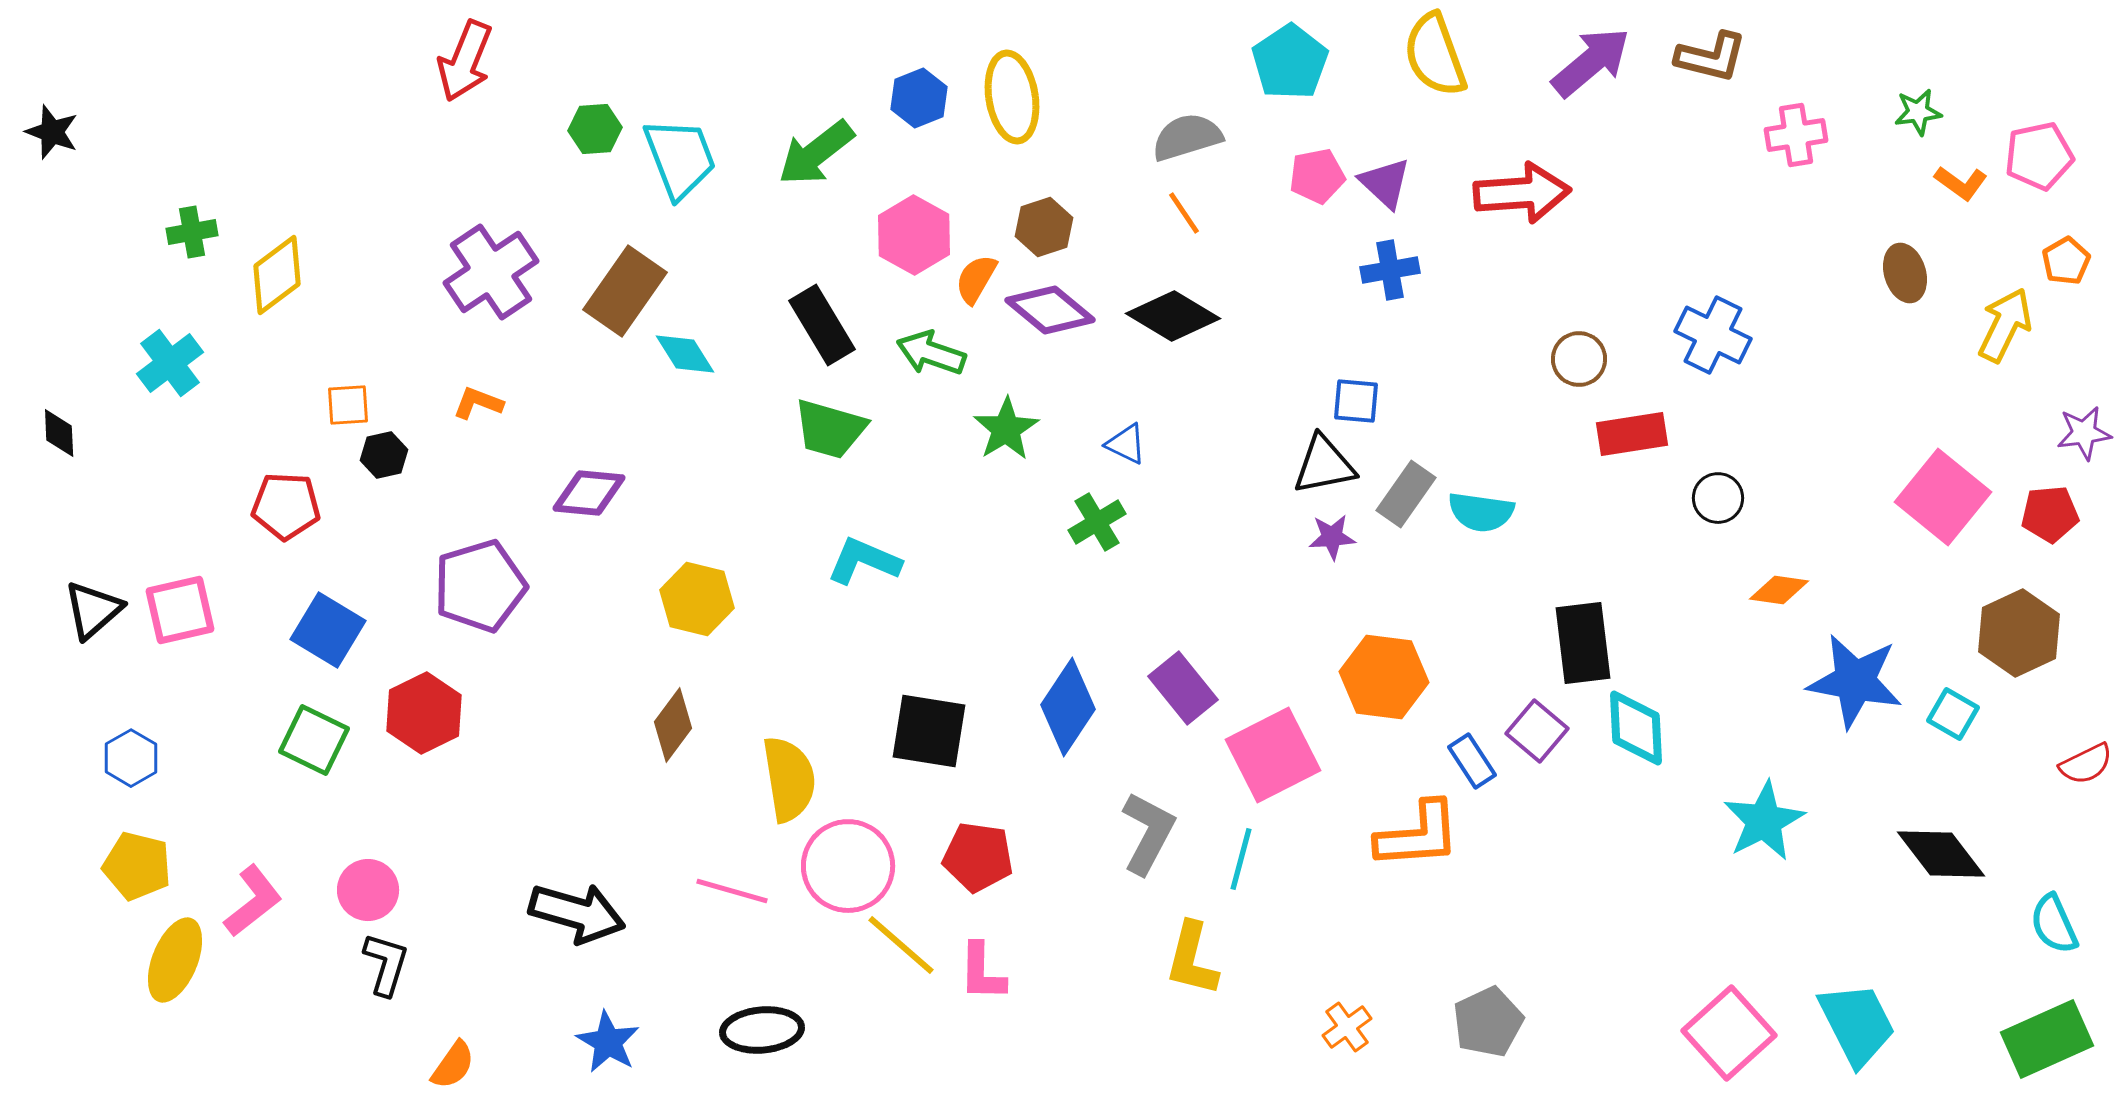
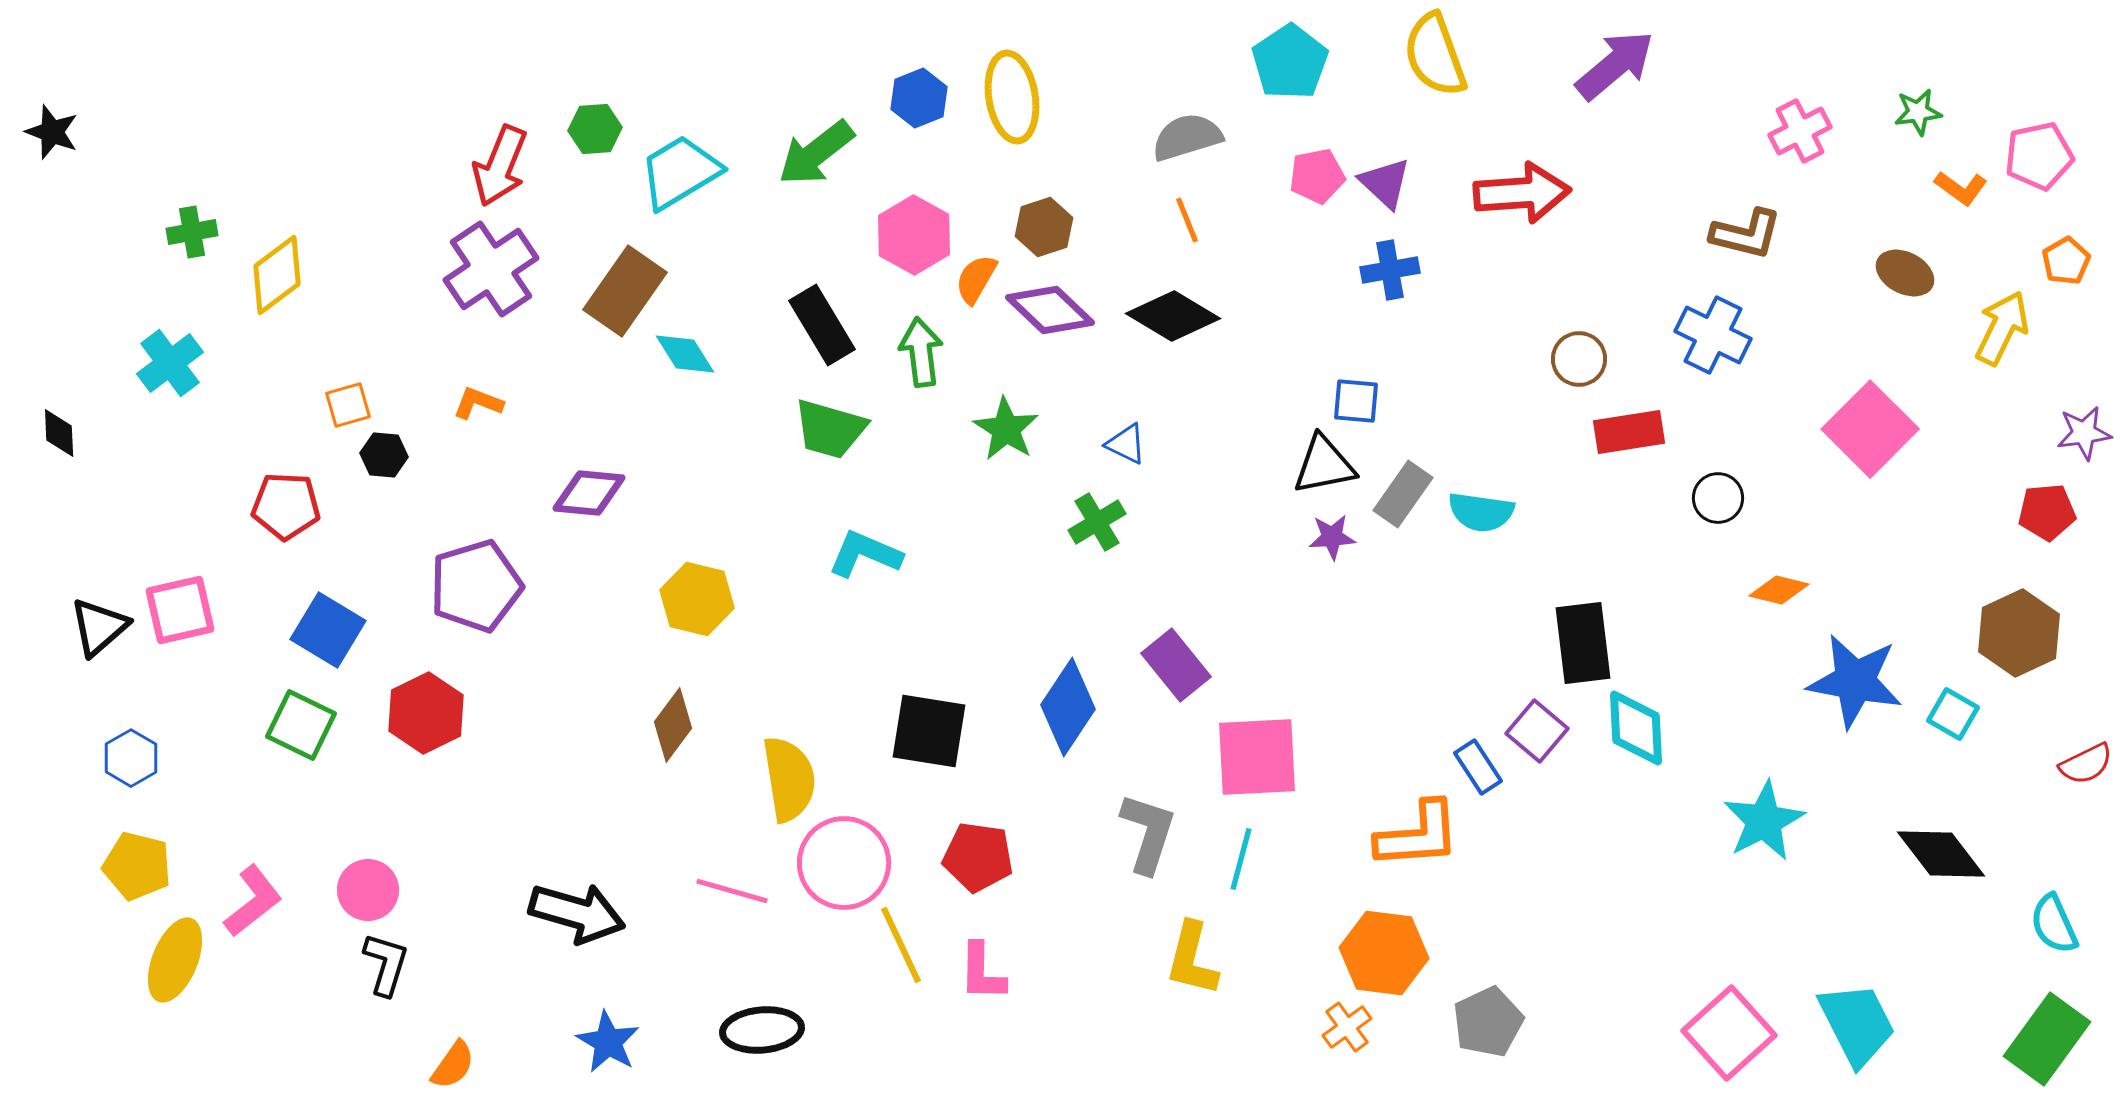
brown L-shape at (1711, 57): moved 35 px right, 177 px down
red arrow at (465, 61): moved 35 px right, 105 px down
purple arrow at (1591, 62): moved 24 px right, 3 px down
pink cross at (1796, 135): moved 4 px right, 4 px up; rotated 18 degrees counterclockwise
cyan trapezoid at (680, 158): moved 14 px down; rotated 100 degrees counterclockwise
orange L-shape at (1961, 183): moved 5 px down
orange line at (1184, 213): moved 3 px right, 7 px down; rotated 12 degrees clockwise
purple cross at (491, 272): moved 3 px up
brown ellipse at (1905, 273): rotated 46 degrees counterclockwise
purple diamond at (1050, 310): rotated 4 degrees clockwise
yellow arrow at (2005, 325): moved 3 px left, 3 px down
green arrow at (931, 353): moved 10 px left, 1 px up; rotated 64 degrees clockwise
orange square at (348, 405): rotated 12 degrees counterclockwise
green star at (1006, 429): rotated 8 degrees counterclockwise
red rectangle at (1632, 434): moved 3 px left, 2 px up
black hexagon at (384, 455): rotated 18 degrees clockwise
gray rectangle at (1406, 494): moved 3 px left
pink square at (1943, 497): moved 73 px left, 68 px up; rotated 6 degrees clockwise
red pentagon at (2050, 514): moved 3 px left, 2 px up
cyan L-shape at (864, 561): moved 1 px right, 7 px up
purple pentagon at (480, 586): moved 4 px left
orange diamond at (1779, 590): rotated 6 degrees clockwise
black triangle at (93, 610): moved 6 px right, 17 px down
orange hexagon at (1384, 677): moved 276 px down
purple rectangle at (1183, 688): moved 7 px left, 23 px up
red hexagon at (424, 713): moved 2 px right
green square at (314, 740): moved 13 px left, 15 px up
pink square at (1273, 755): moved 16 px left, 2 px down; rotated 24 degrees clockwise
blue rectangle at (1472, 761): moved 6 px right, 6 px down
gray L-shape at (1148, 833): rotated 10 degrees counterclockwise
pink circle at (848, 866): moved 4 px left, 3 px up
yellow line at (901, 945): rotated 24 degrees clockwise
green rectangle at (2047, 1039): rotated 30 degrees counterclockwise
